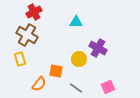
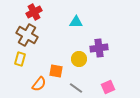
purple cross: moved 1 px right; rotated 36 degrees counterclockwise
yellow rectangle: rotated 32 degrees clockwise
